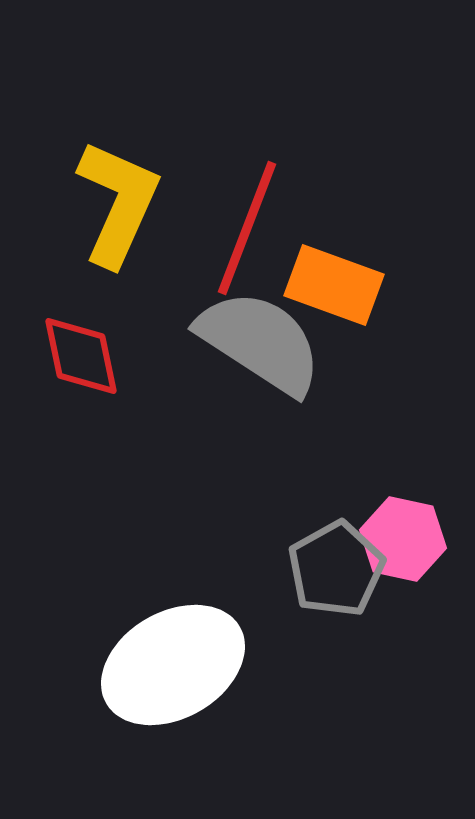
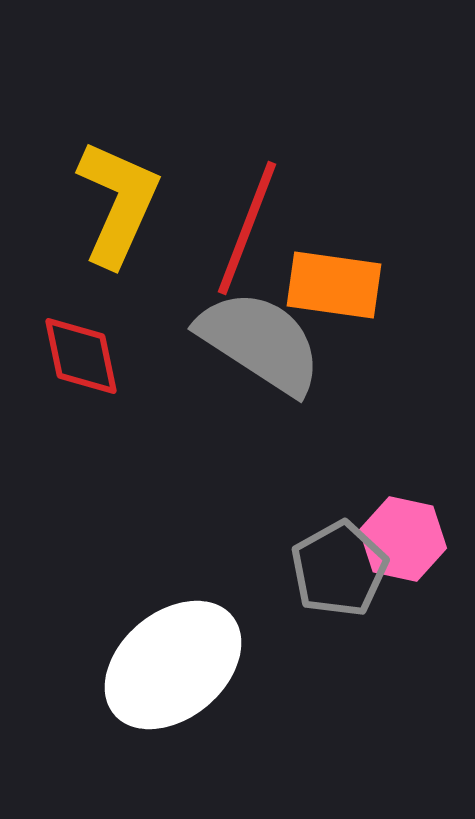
orange rectangle: rotated 12 degrees counterclockwise
gray pentagon: moved 3 px right
white ellipse: rotated 10 degrees counterclockwise
